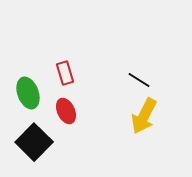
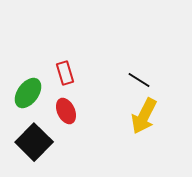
green ellipse: rotated 56 degrees clockwise
